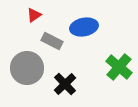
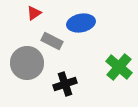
red triangle: moved 2 px up
blue ellipse: moved 3 px left, 4 px up
gray circle: moved 5 px up
black cross: rotated 25 degrees clockwise
